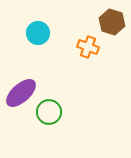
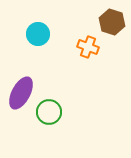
cyan circle: moved 1 px down
purple ellipse: rotated 20 degrees counterclockwise
